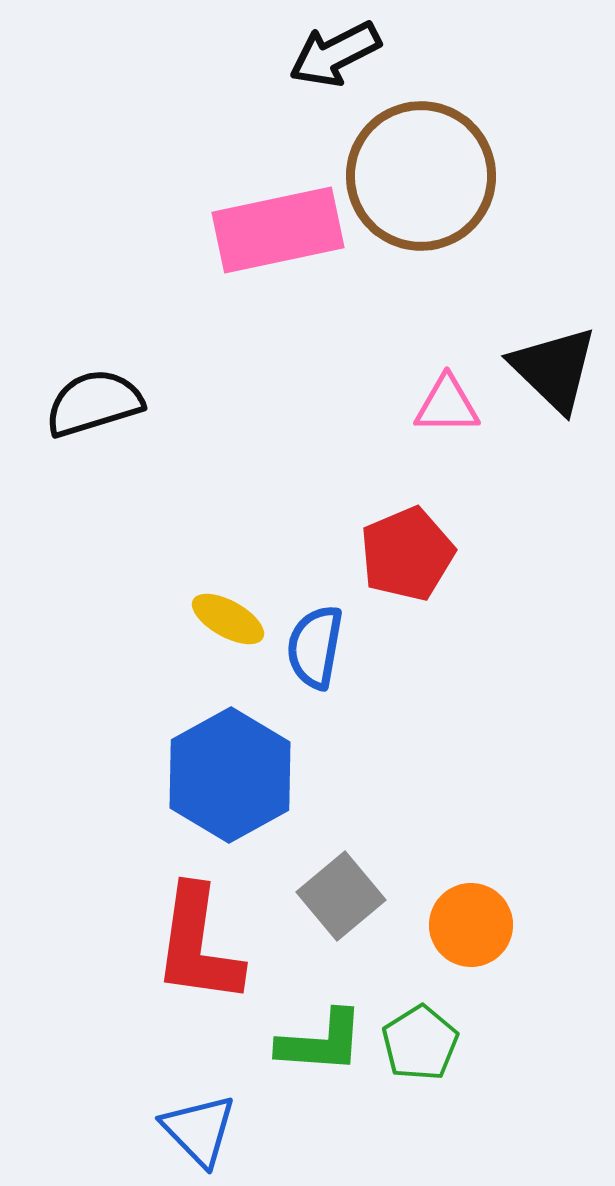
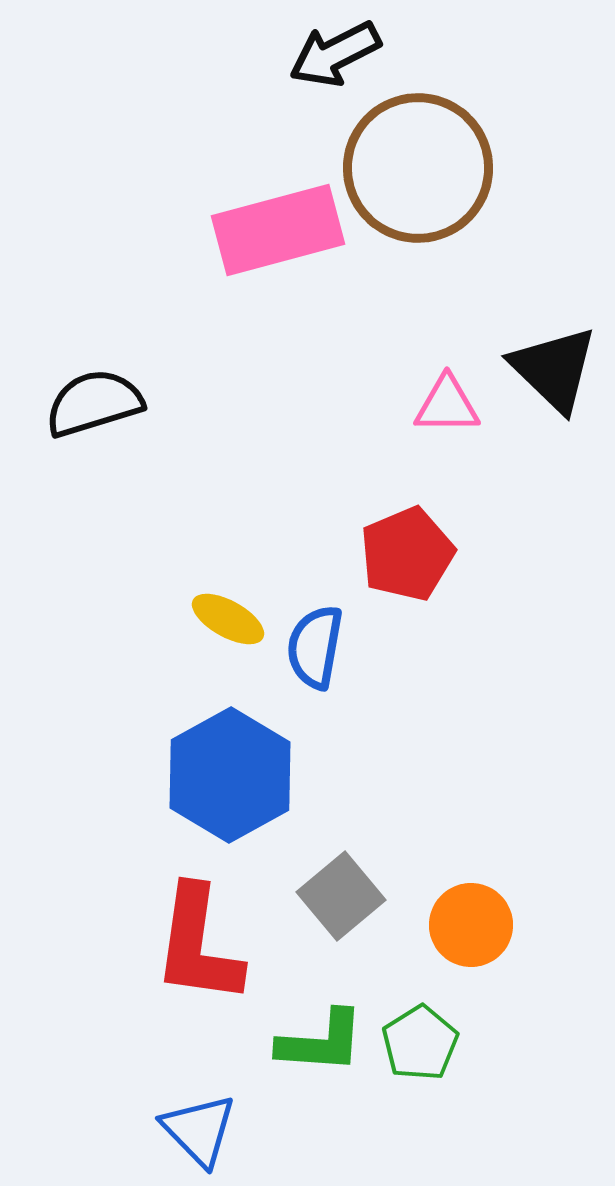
brown circle: moved 3 px left, 8 px up
pink rectangle: rotated 3 degrees counterclockwise
